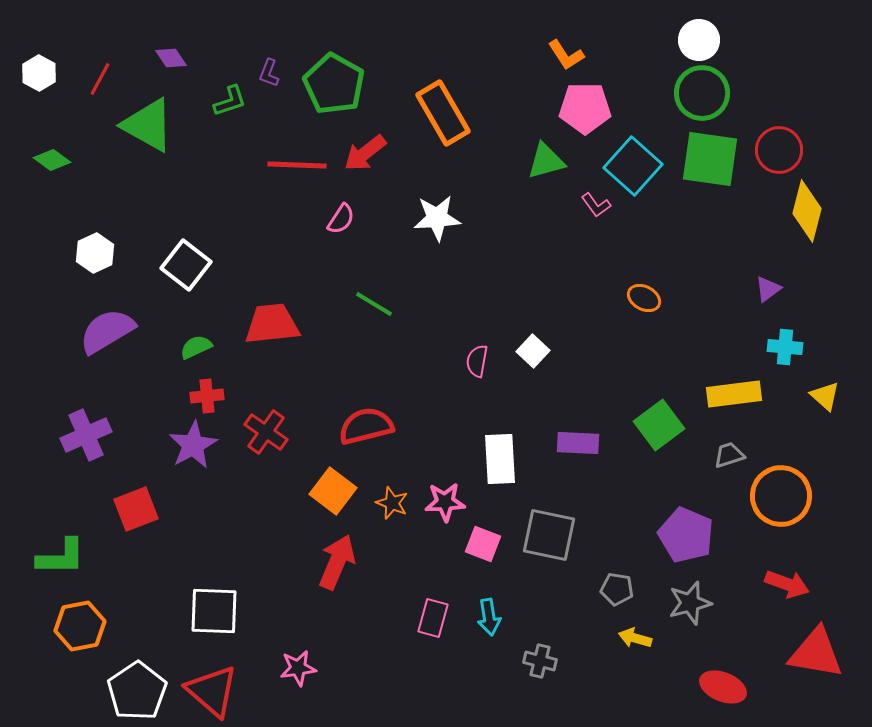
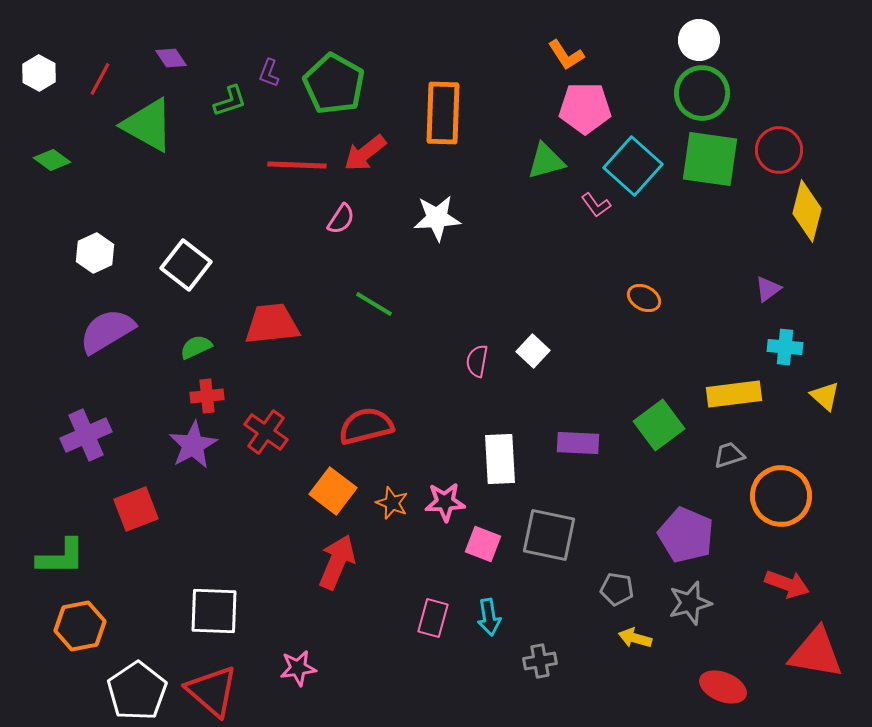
orange rectangle at (443, 113): rotated 32 degrees clockwise
gray cross at (540, 661): rotated 24 degrees counterclockwise
